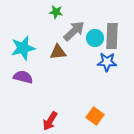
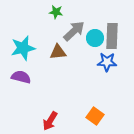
purple semicircle: moved 2 px left
